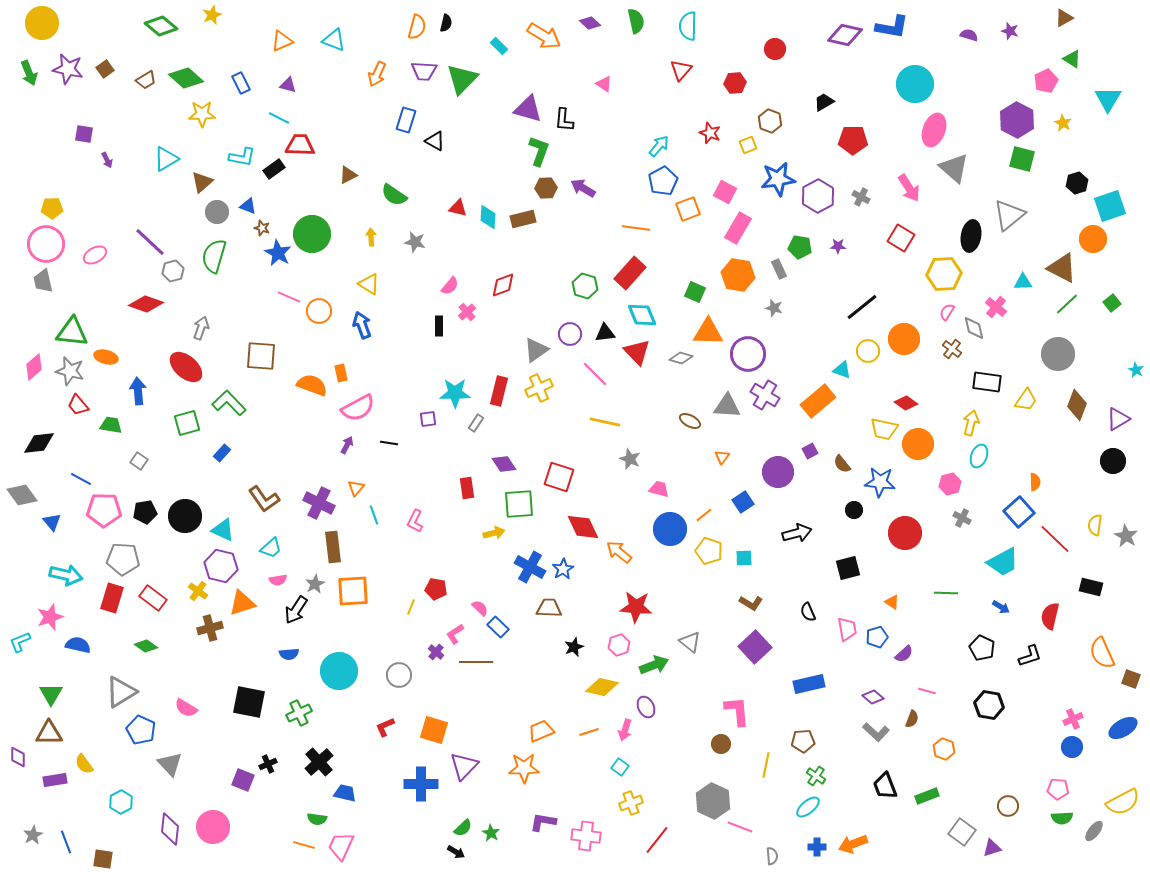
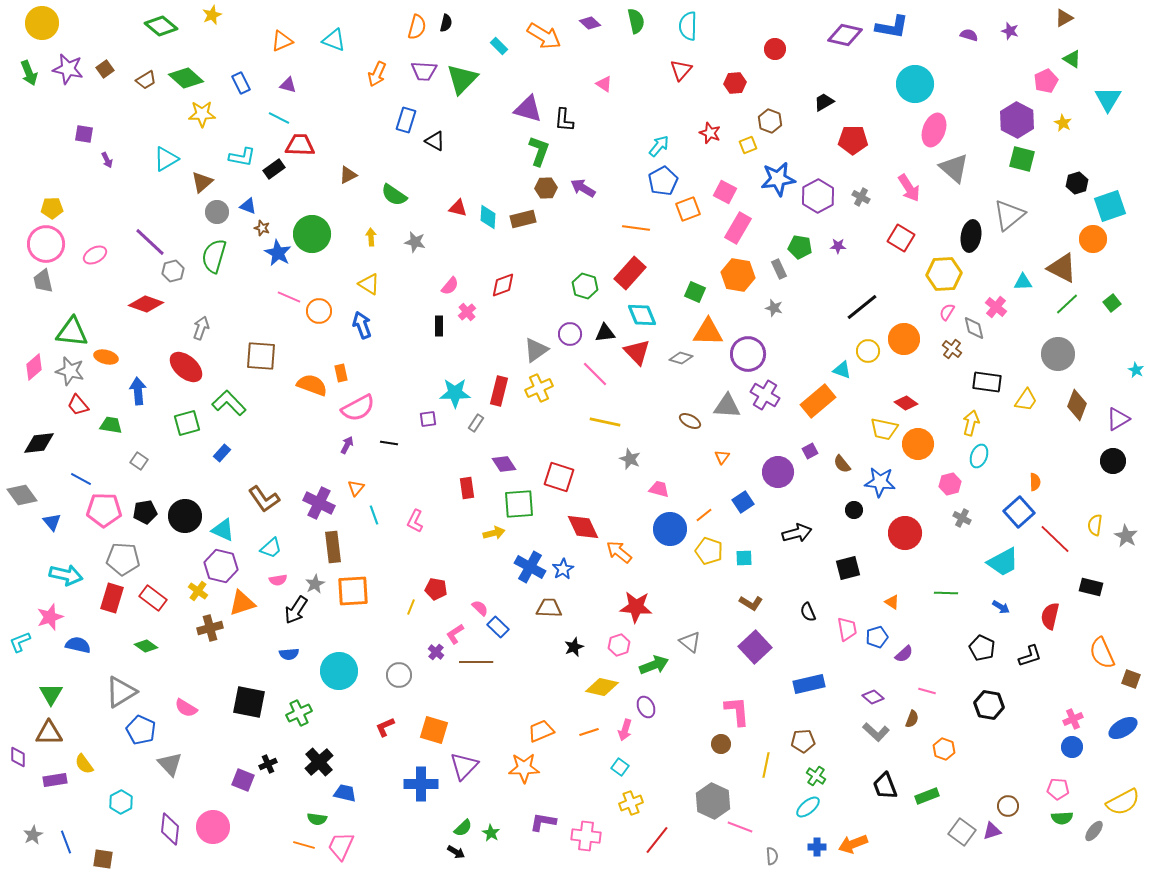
purple triangle at (992, 848): moved 17 px up
